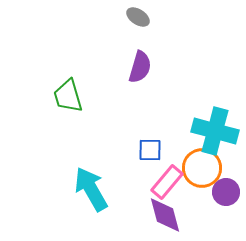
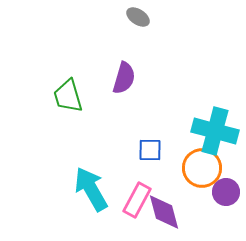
purple semicircle: moved 16 px left, 11 px down
pink rectangle: moved 30 px left, 18 px down; rotated 12 degrees counterclockwise
purple diamond: moved 1 px left, 3 px up
